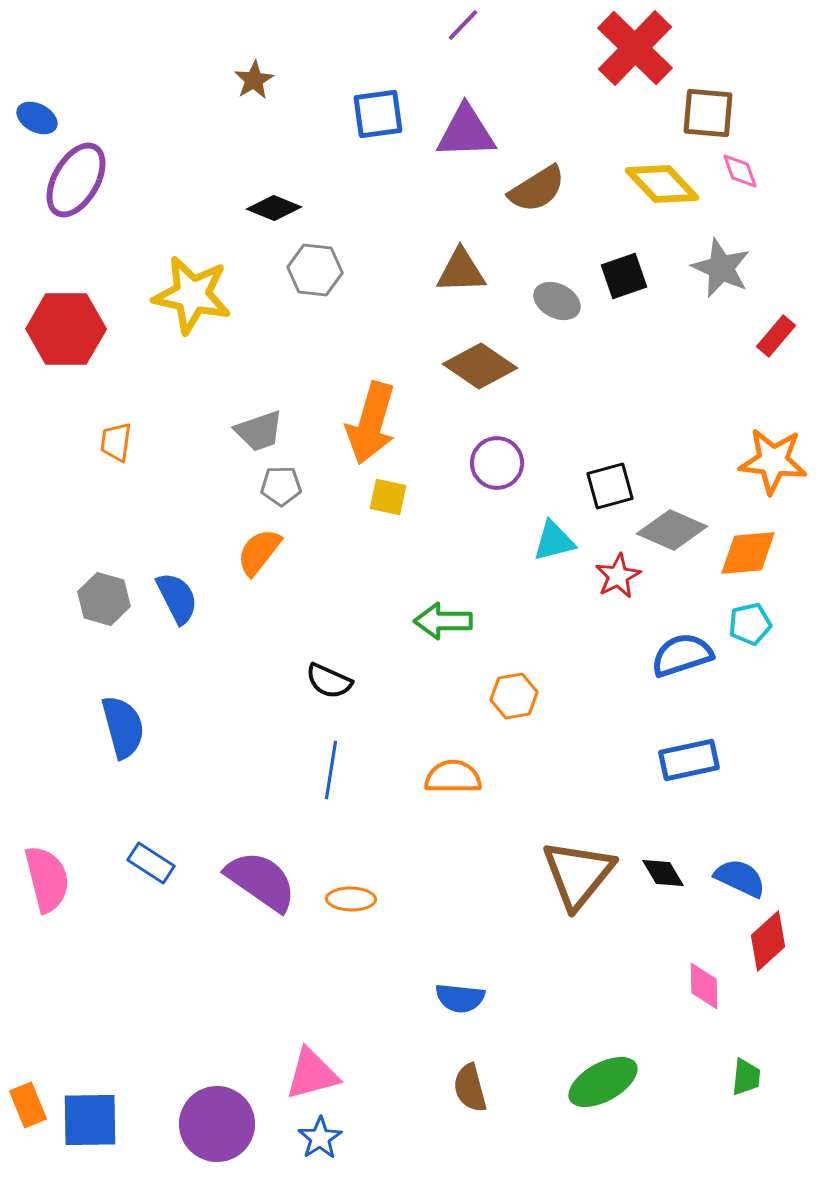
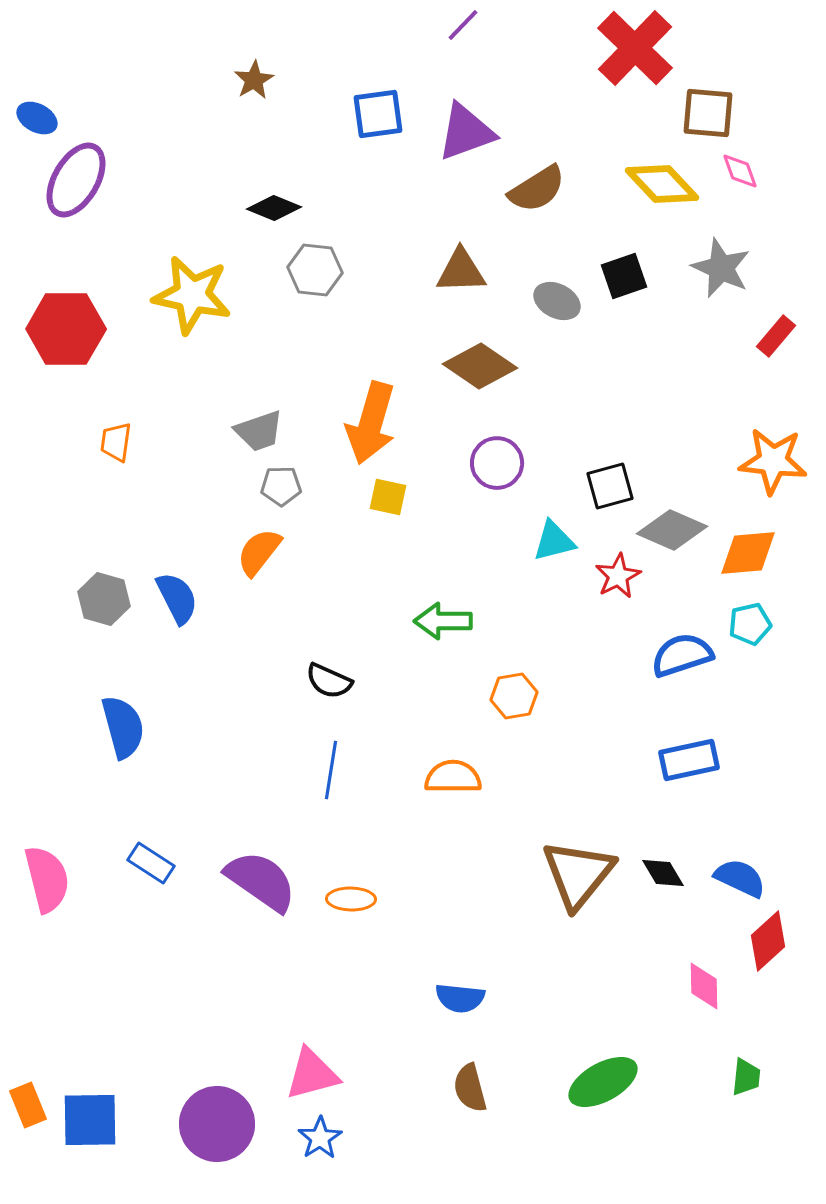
purple triangle at (466, 132): rotated 18 degrees counterclockwise
